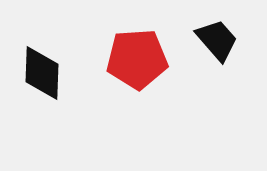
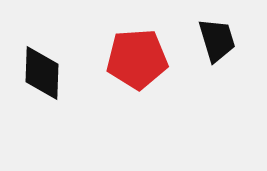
black trapezoid: rotated 24 degrees clockwise
